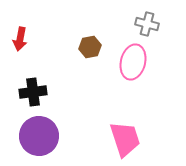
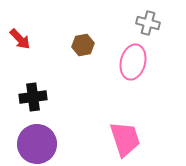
gray cross: moved 1 px right, 1 px up
red arrow: rotated 55 degrees counterclockwise
brown hexagon: moved 7 px left, 2 px up
black cross: moved 5 px down
purple circle: moved 2 px left, 8 px down
